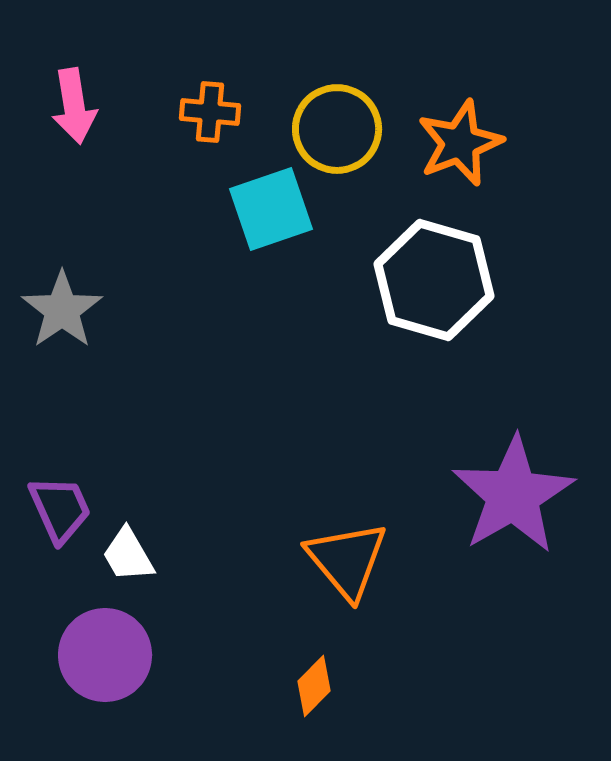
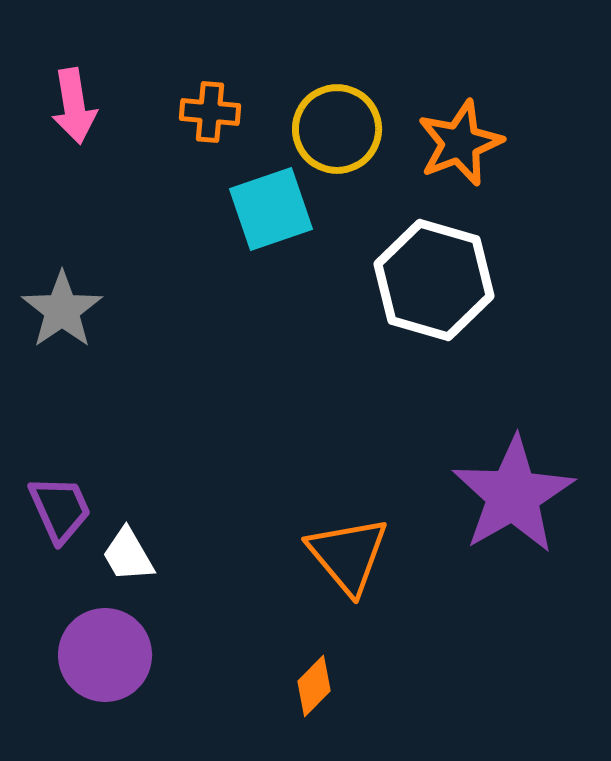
orange triangle: moved 1 px right, 5 px up
